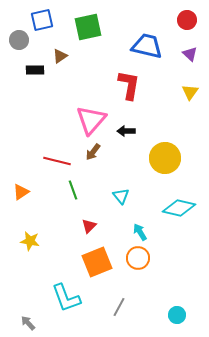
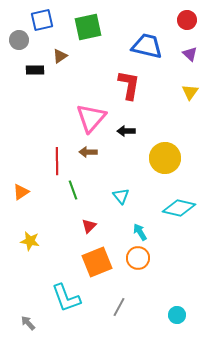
pink triangle: moved 2 px up
brown arrow: moved 5 px left; rotated 54 degrees clockwise
red line: rotated 76 degrees clockwise
